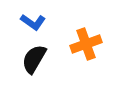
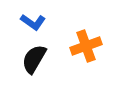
orange cross: moved 2 px down
